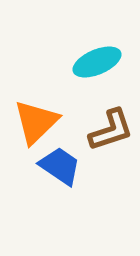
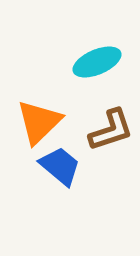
orange triangle: moved 3 px right
blue trapezoid: rotated 6 degrees clockwise
